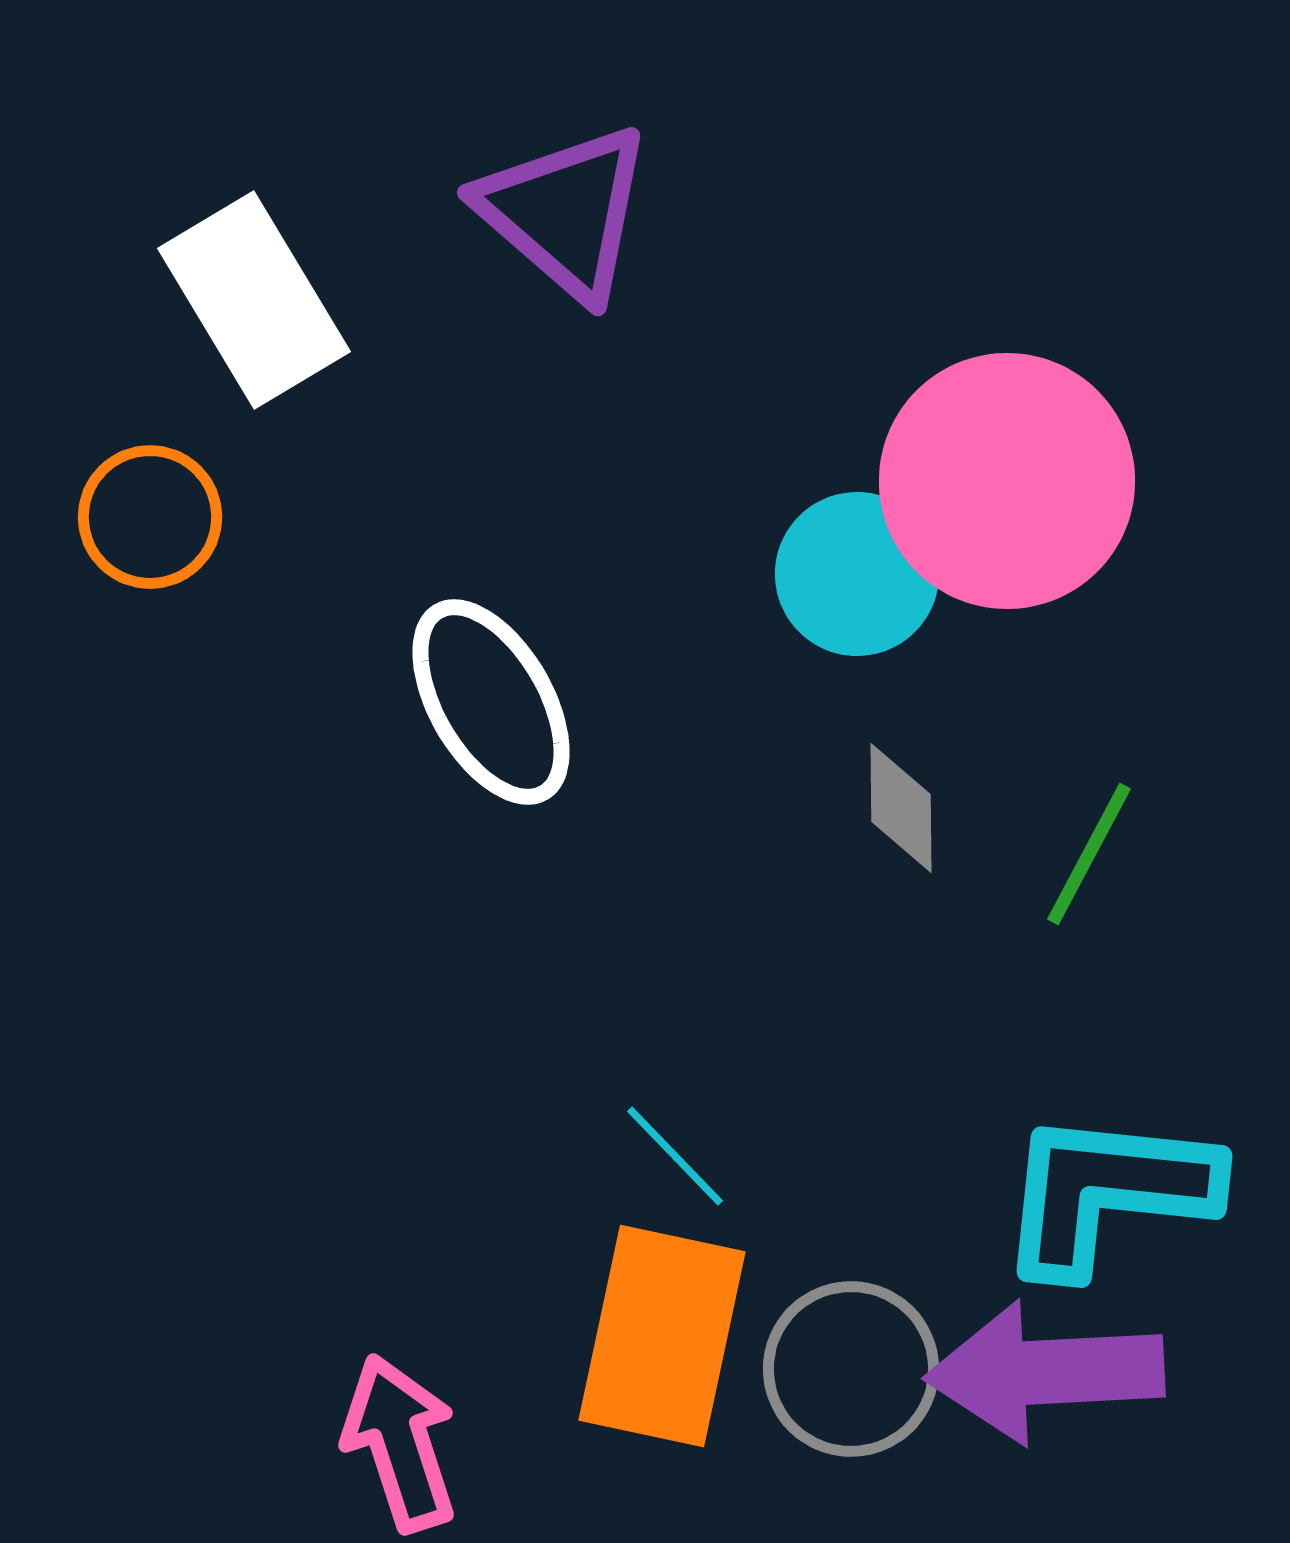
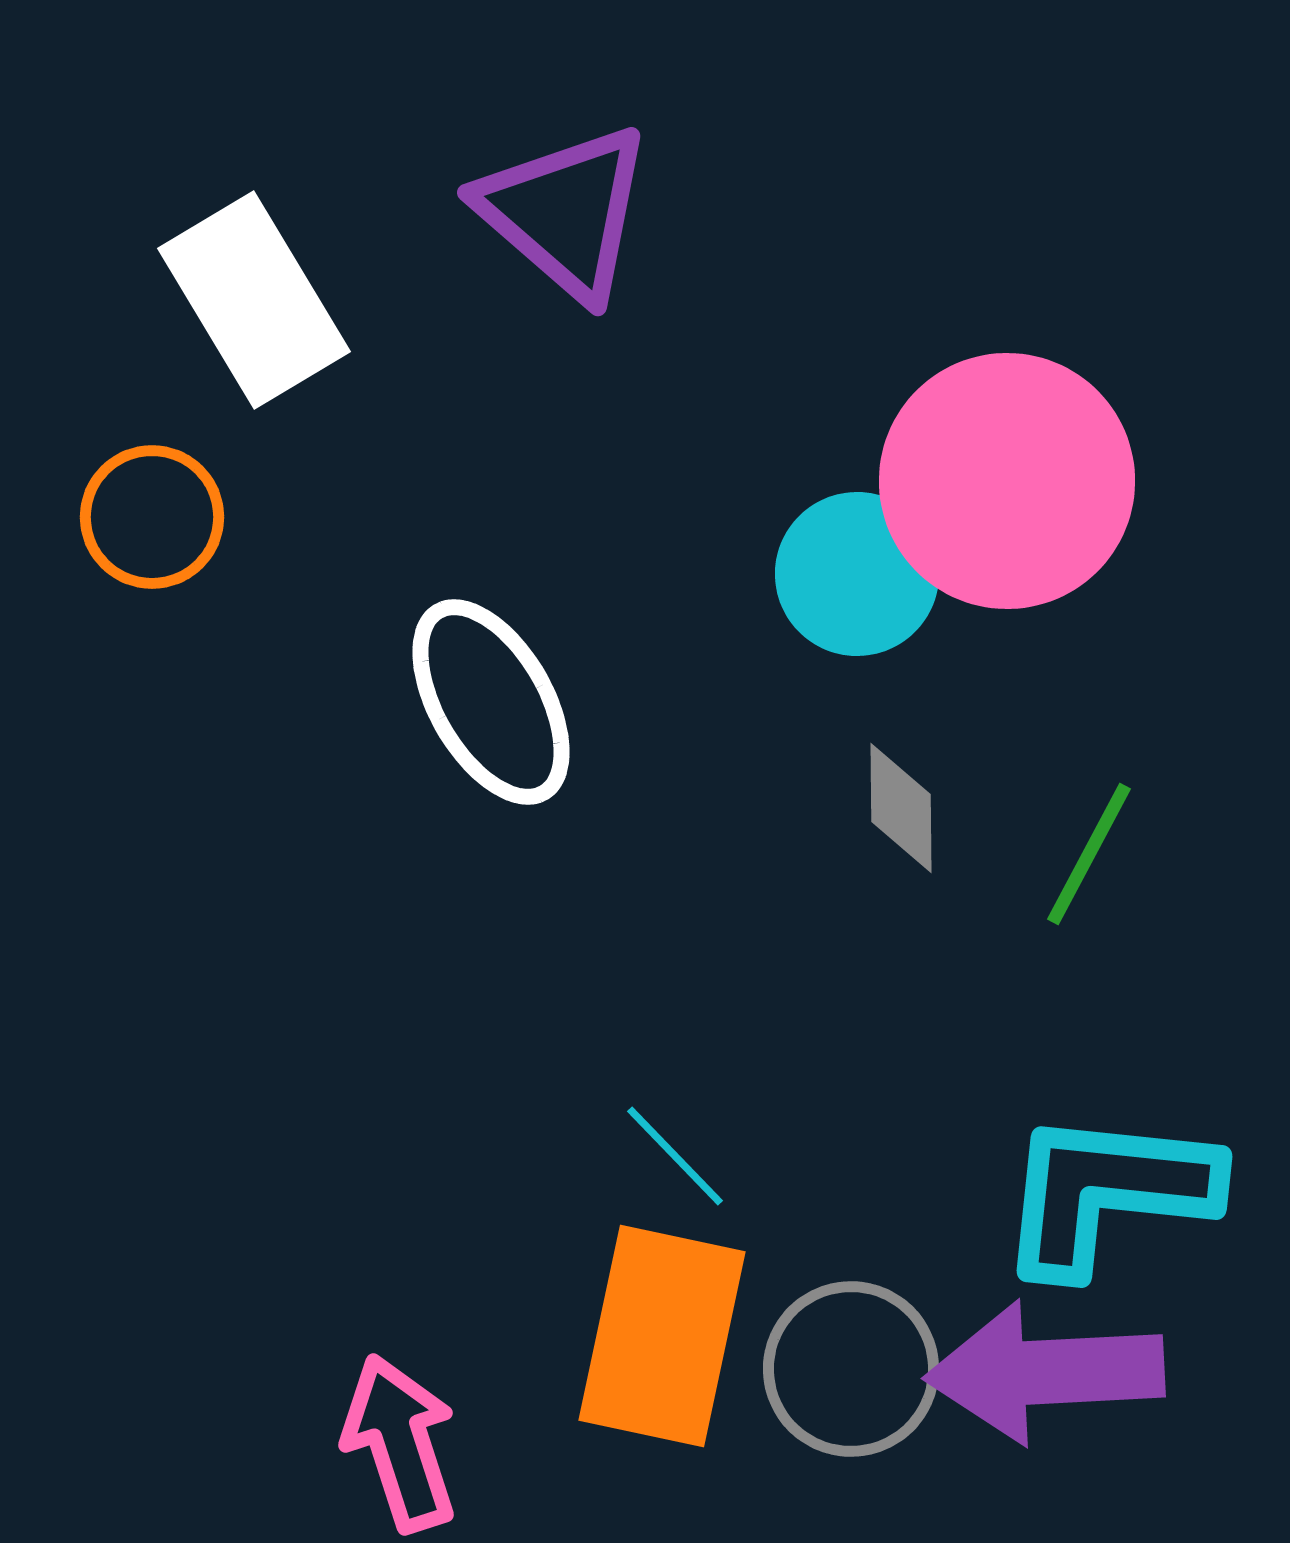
orange circle: moved 2 px right
